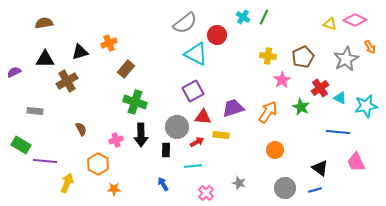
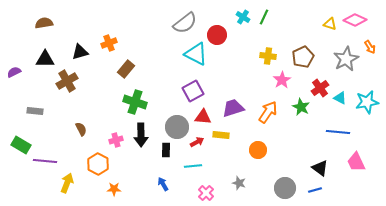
cyan star at (366, 106): moved 1 px right, 4 px up
orange circle at (275, 150): moved 17 px left
